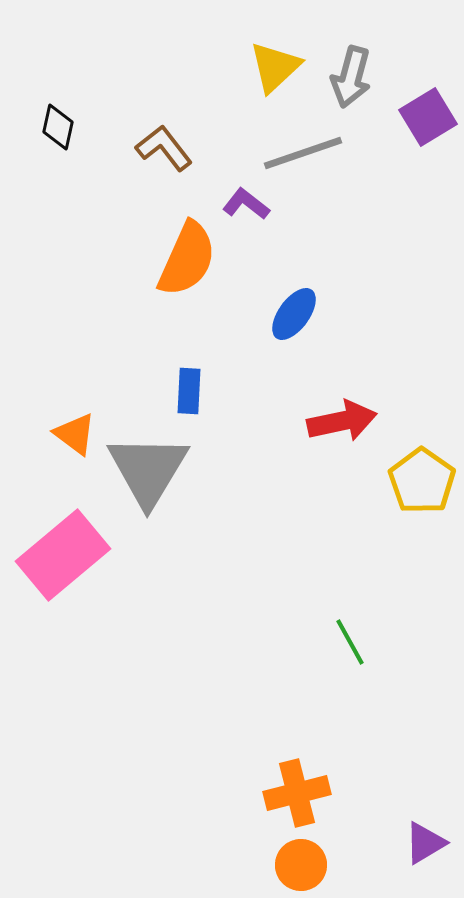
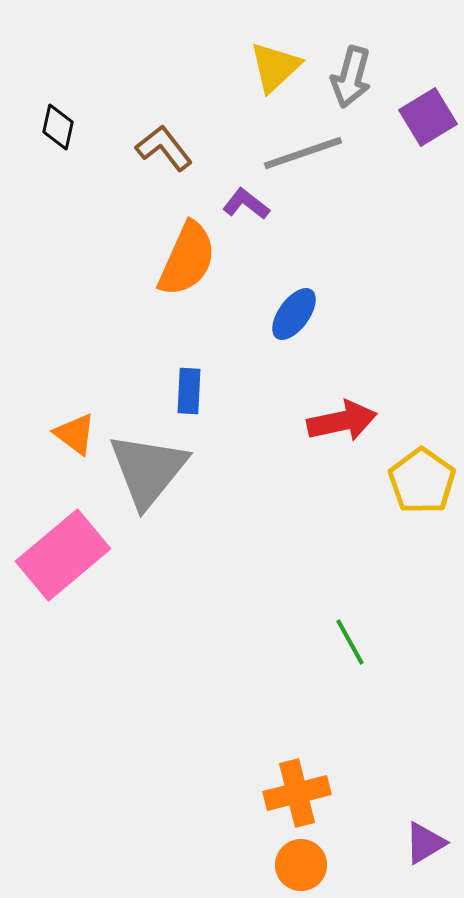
gray triangle: rotated 8 degrees clockwise
